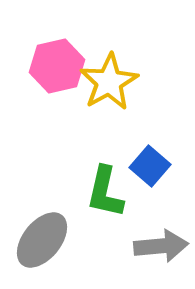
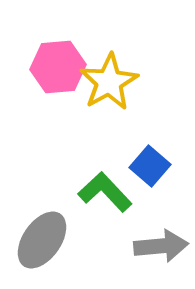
pink hexagon: moved 1 px right, 1 px down; rotated 8 degrees clockwise
green L-shape: rotated 124 degrees clockwise
gray ellipse: rotated 4 degrees counterclockwise
